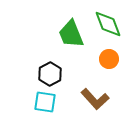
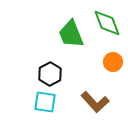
green diamond: moved 1 px left, 1 px up
orange circle: moved 4 px right, 3 px down
brown L-shape: moved 3 px down
